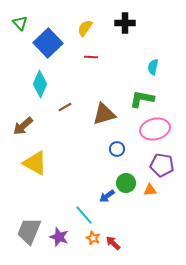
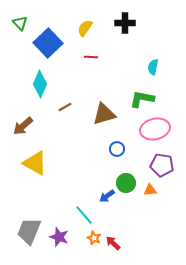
orange star: moved 1 px right
